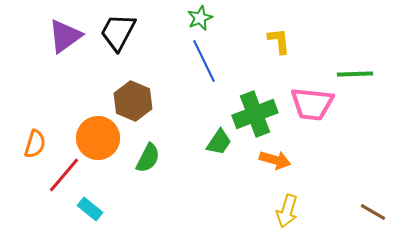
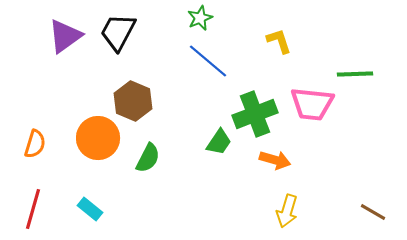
yellow L-shape: rotated 12 degrees counterclockwise
blue line: moved 4 px right; rotated 24 degrees counterclockwise
red line: moved 31 px left, 34 px down; rotated 24 degrees counterclockwise
